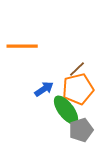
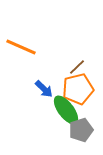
orange line: moved 1 px left, 1 px down; rotated 24 degrees clockwise
brown line: moved 2 px up
blue arrow: rotated 78 degrees clockwise
